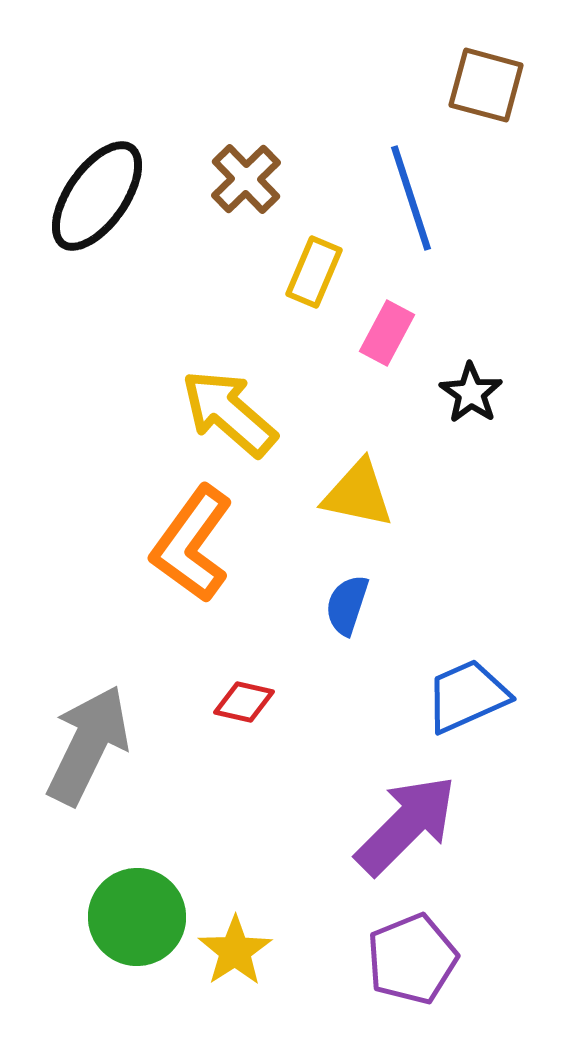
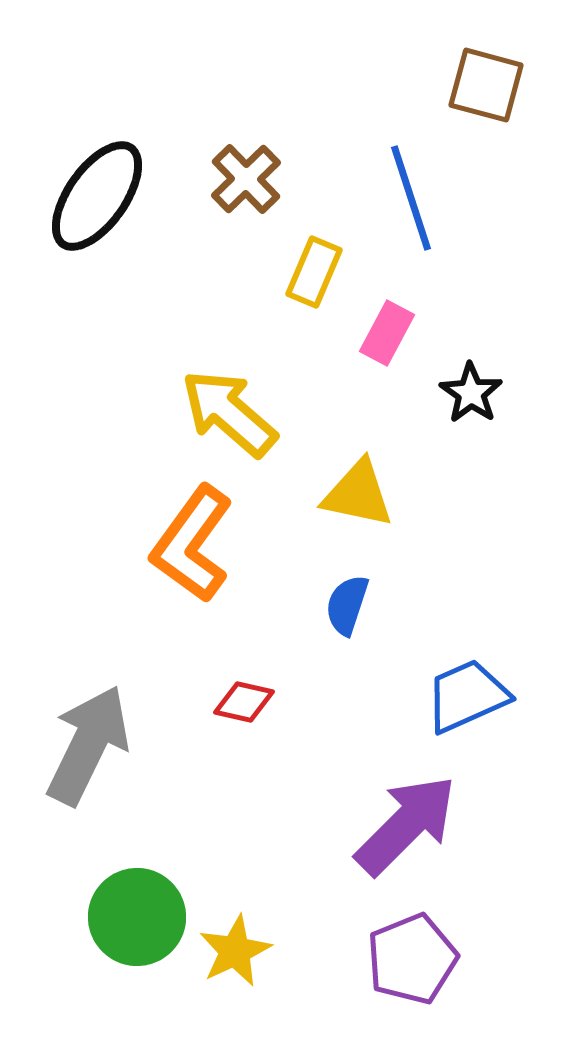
yellow star: rotated 8 degrees clockwise
